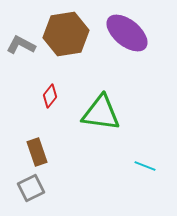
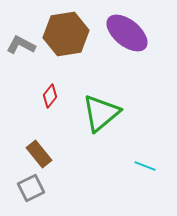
green triangle: rotated 48 degrees counterclockwise
brown rectangle: moved 2 px right, 2 px down; rotated 20 degrees counterclockwise
